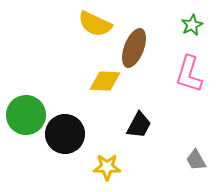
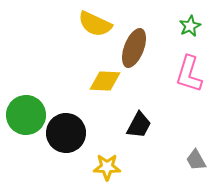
green star: moved 2 px left, 1 px down
black circle: moved 1 px right, 1 px up
